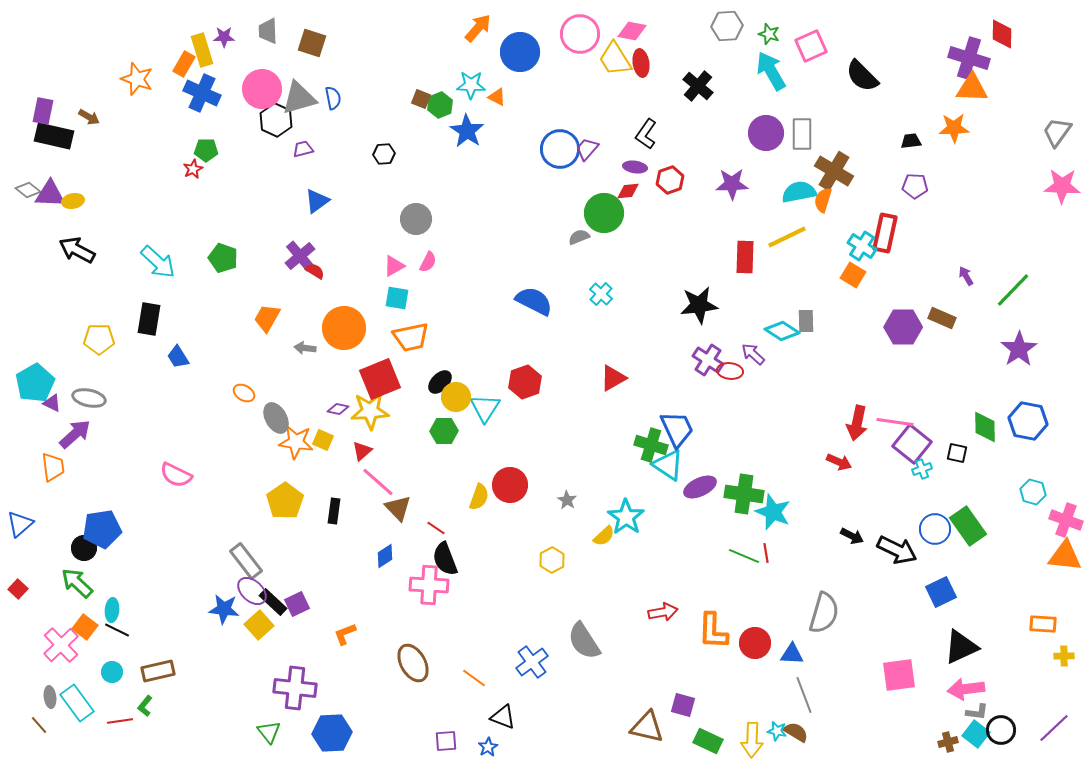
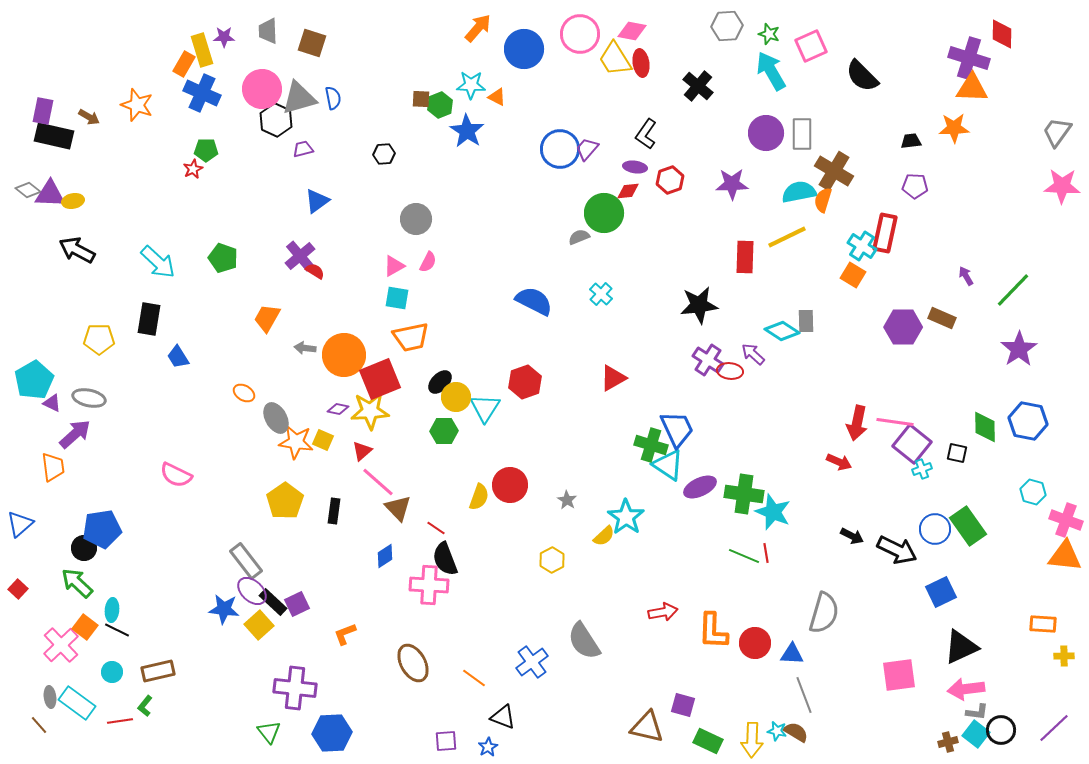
blue circle at (520, 52): moved 4 px right, 3 px up
orange star at (137, 79): moved 26 px down
brown square at (421, 99): rotated 18 degrees counterclockwise
orange circle at (344, 328): moved 27 px down
cyan pentagon at (35, 383): moved 1 px left, 3 px up
cyan rectangle at (77, 703): rotated 18 degrees counterclockwise
